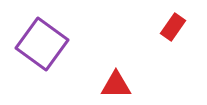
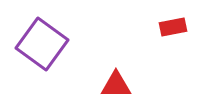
red rectangle: rotated 44 degrees clockwise
